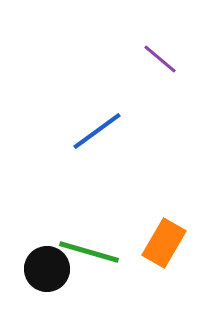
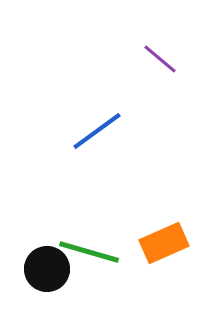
orange rectangle: rotated 36 degrees clockwise
